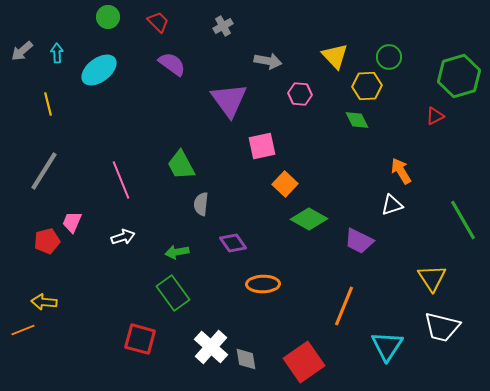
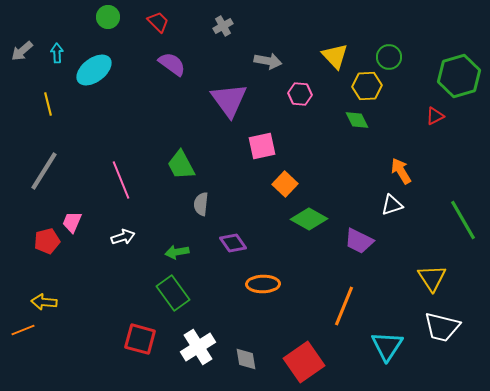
cyan ellipse at (99, 70): moved 5 px left
white cross at (211, 347): moved 13 px left; rotated 16 degrees clockwise
